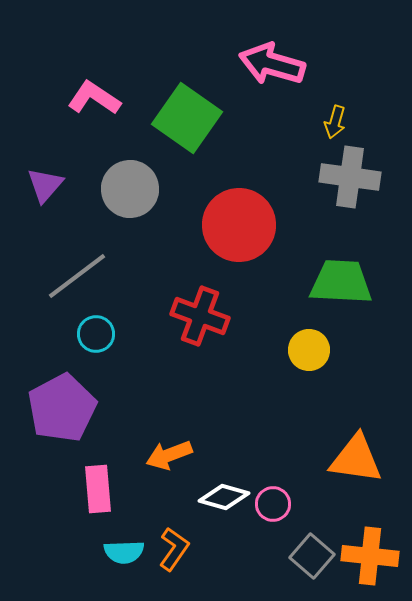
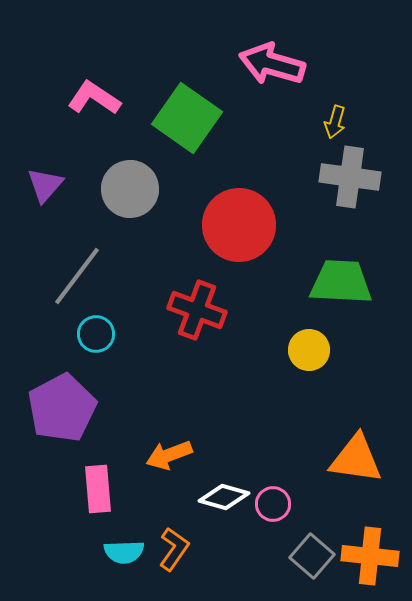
gray line: rotated 16 degrees counterclockwise
red cross: moved 3 px left, 6 px up
